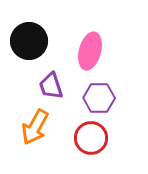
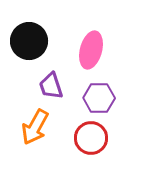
pink ellipse: moved 1 px right, 1 px up
